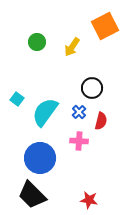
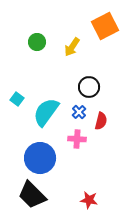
black circle: moved 3 px left, 1 px up
cyan semicircle: moved 1 px right
pink cross: moved 2 px left, 2 px up
